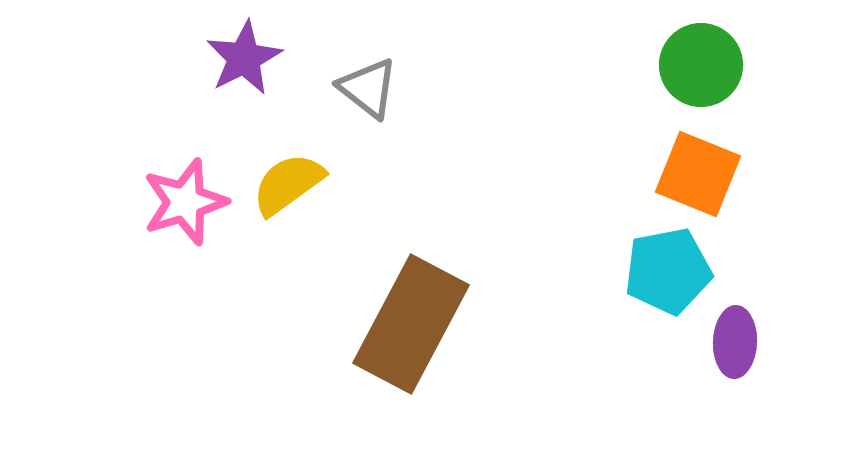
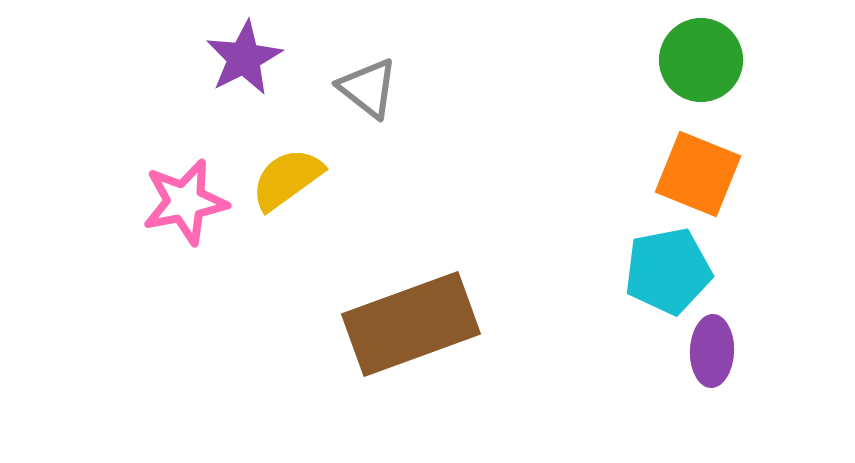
green circle: moved 5 px up
yellow semicircle: moved 1 px left, 5 px up
pink star: rotated 6 degrees clockwise
brown rectangle: rotated 42 degrees clockwise
purple ellipse: moved 23 px left, 9 px down
